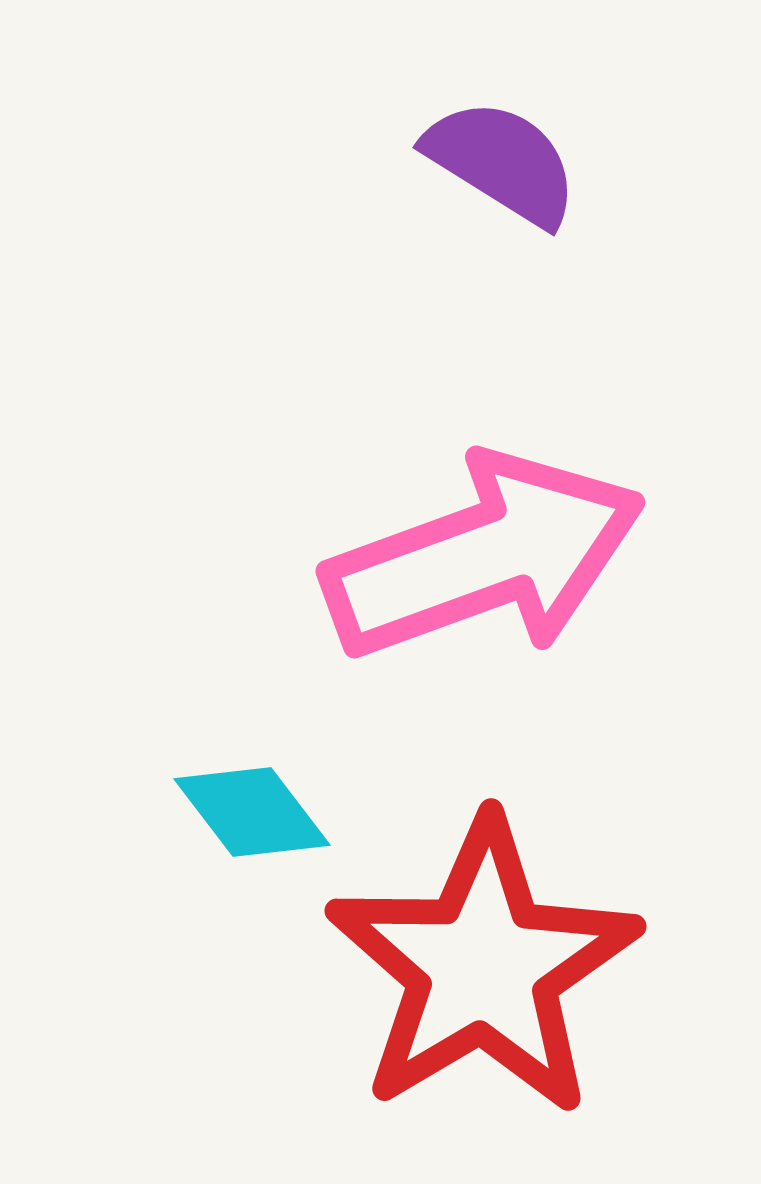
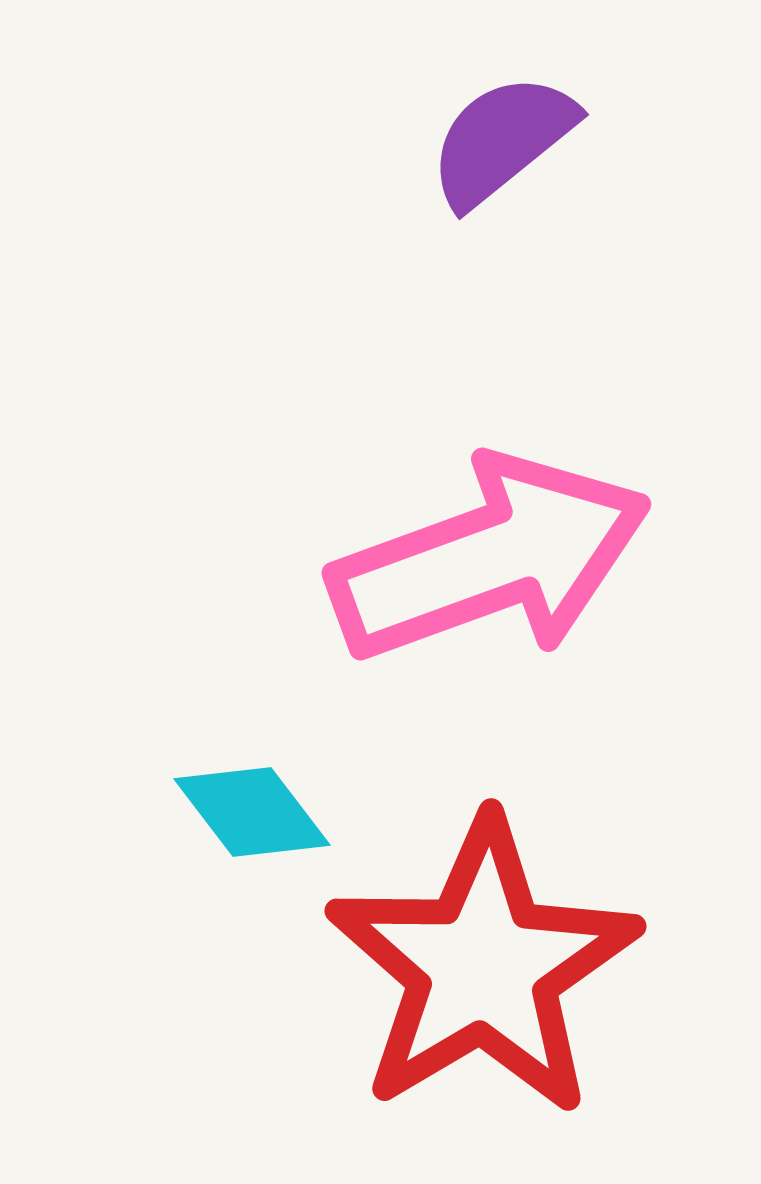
purple semicircle: moved 22 px up; rotated 71 degrees counterclockwise
pink arrow: moved 6 px right, 2 px down
